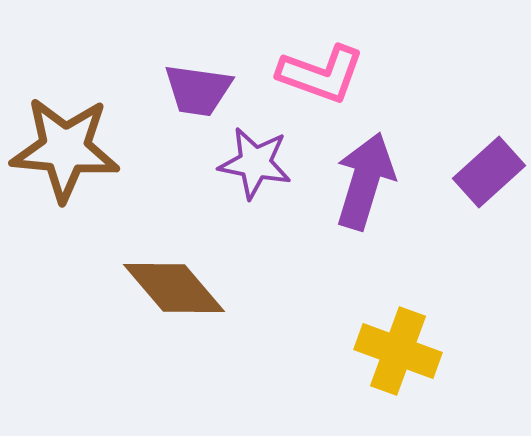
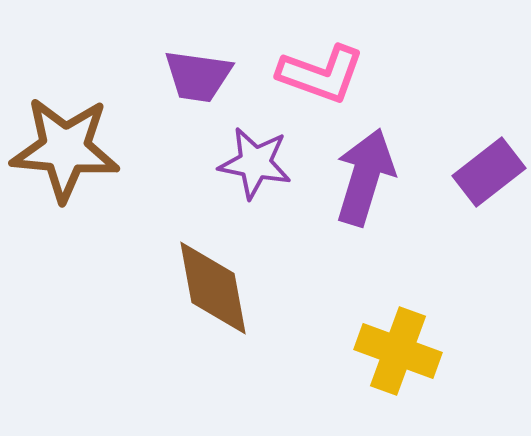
purple trapezoid: moved 14 px up
purple rectangle: rotated 4 degrees clockwise
purple arrow: moved 4 px up
brown diamond: moved 39 px right; rotated 30 degrees clockwise
